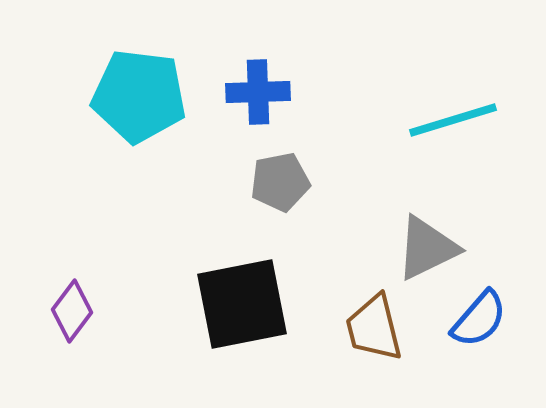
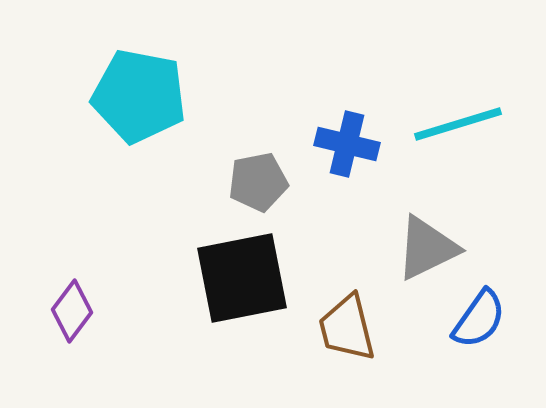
blue cross: moved 89 px right, 52 px down; rotated 16 degrees clockwise
cyan pentagon: rotated 4 degrees clockwise
cyan line: moved 5 px right, 4 px down
gray pentagon: moved 22 px left
black square: moved 26 px up
blue semicircle: rotated 6 degrees counterclockwise
brown trapezoid: moved 27 px left
